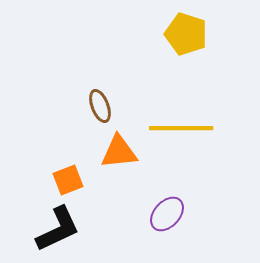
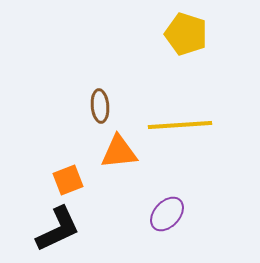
brown ellipse: rotated 16 degrees clockwise
yellow line: moved 1 px left, 3 px up; rotated 4 degrees counterclockwise
